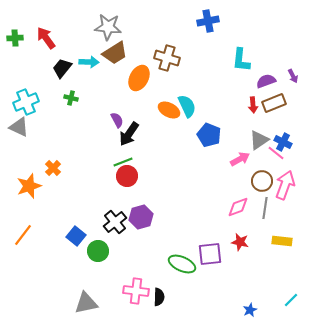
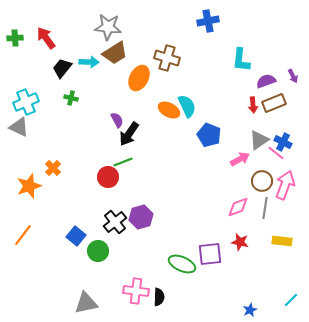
red circle at (127, 176): moved 19 px left, 1 px down
